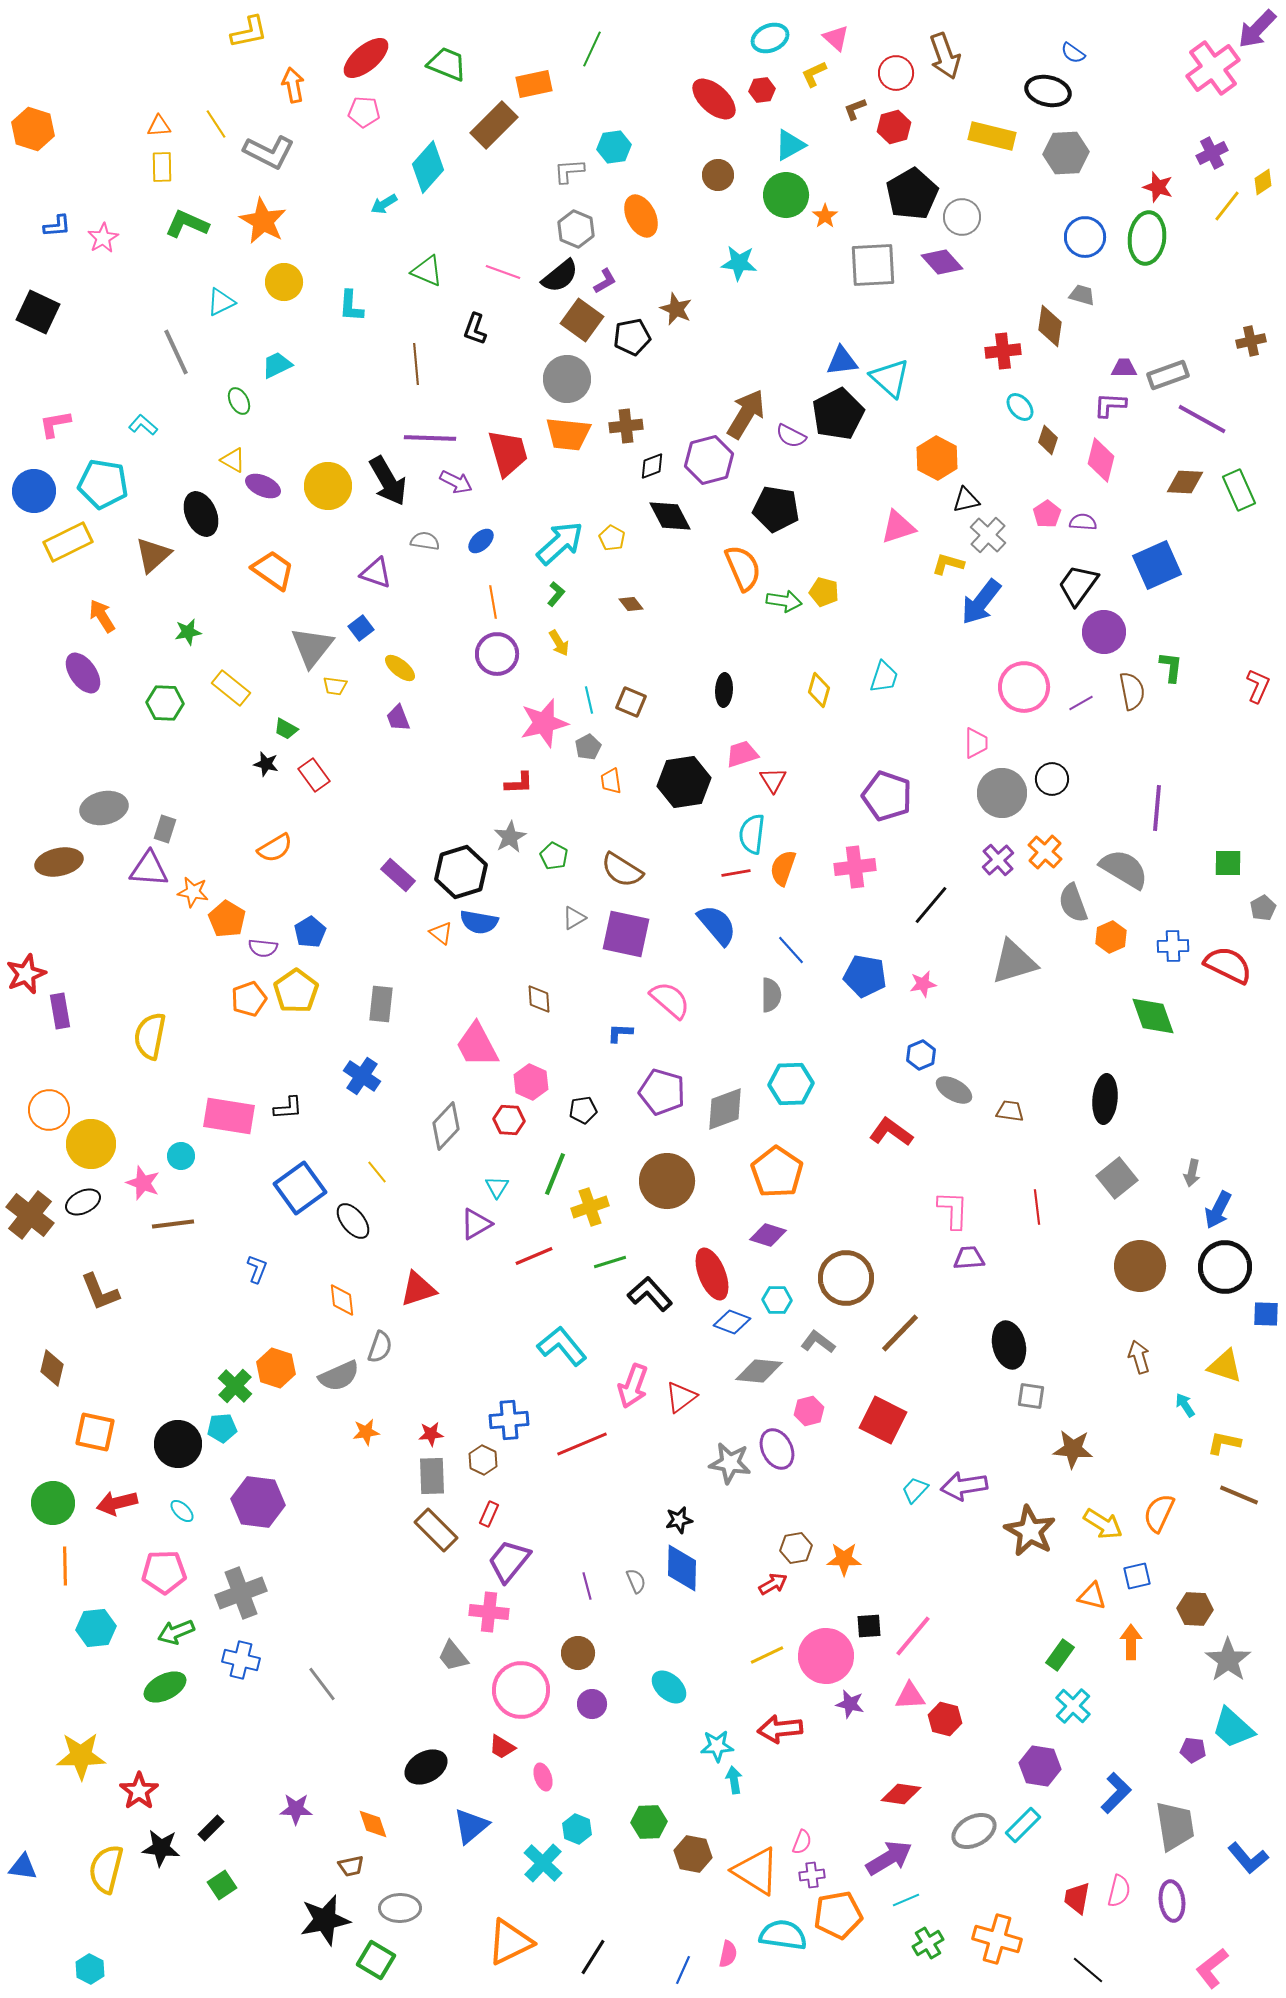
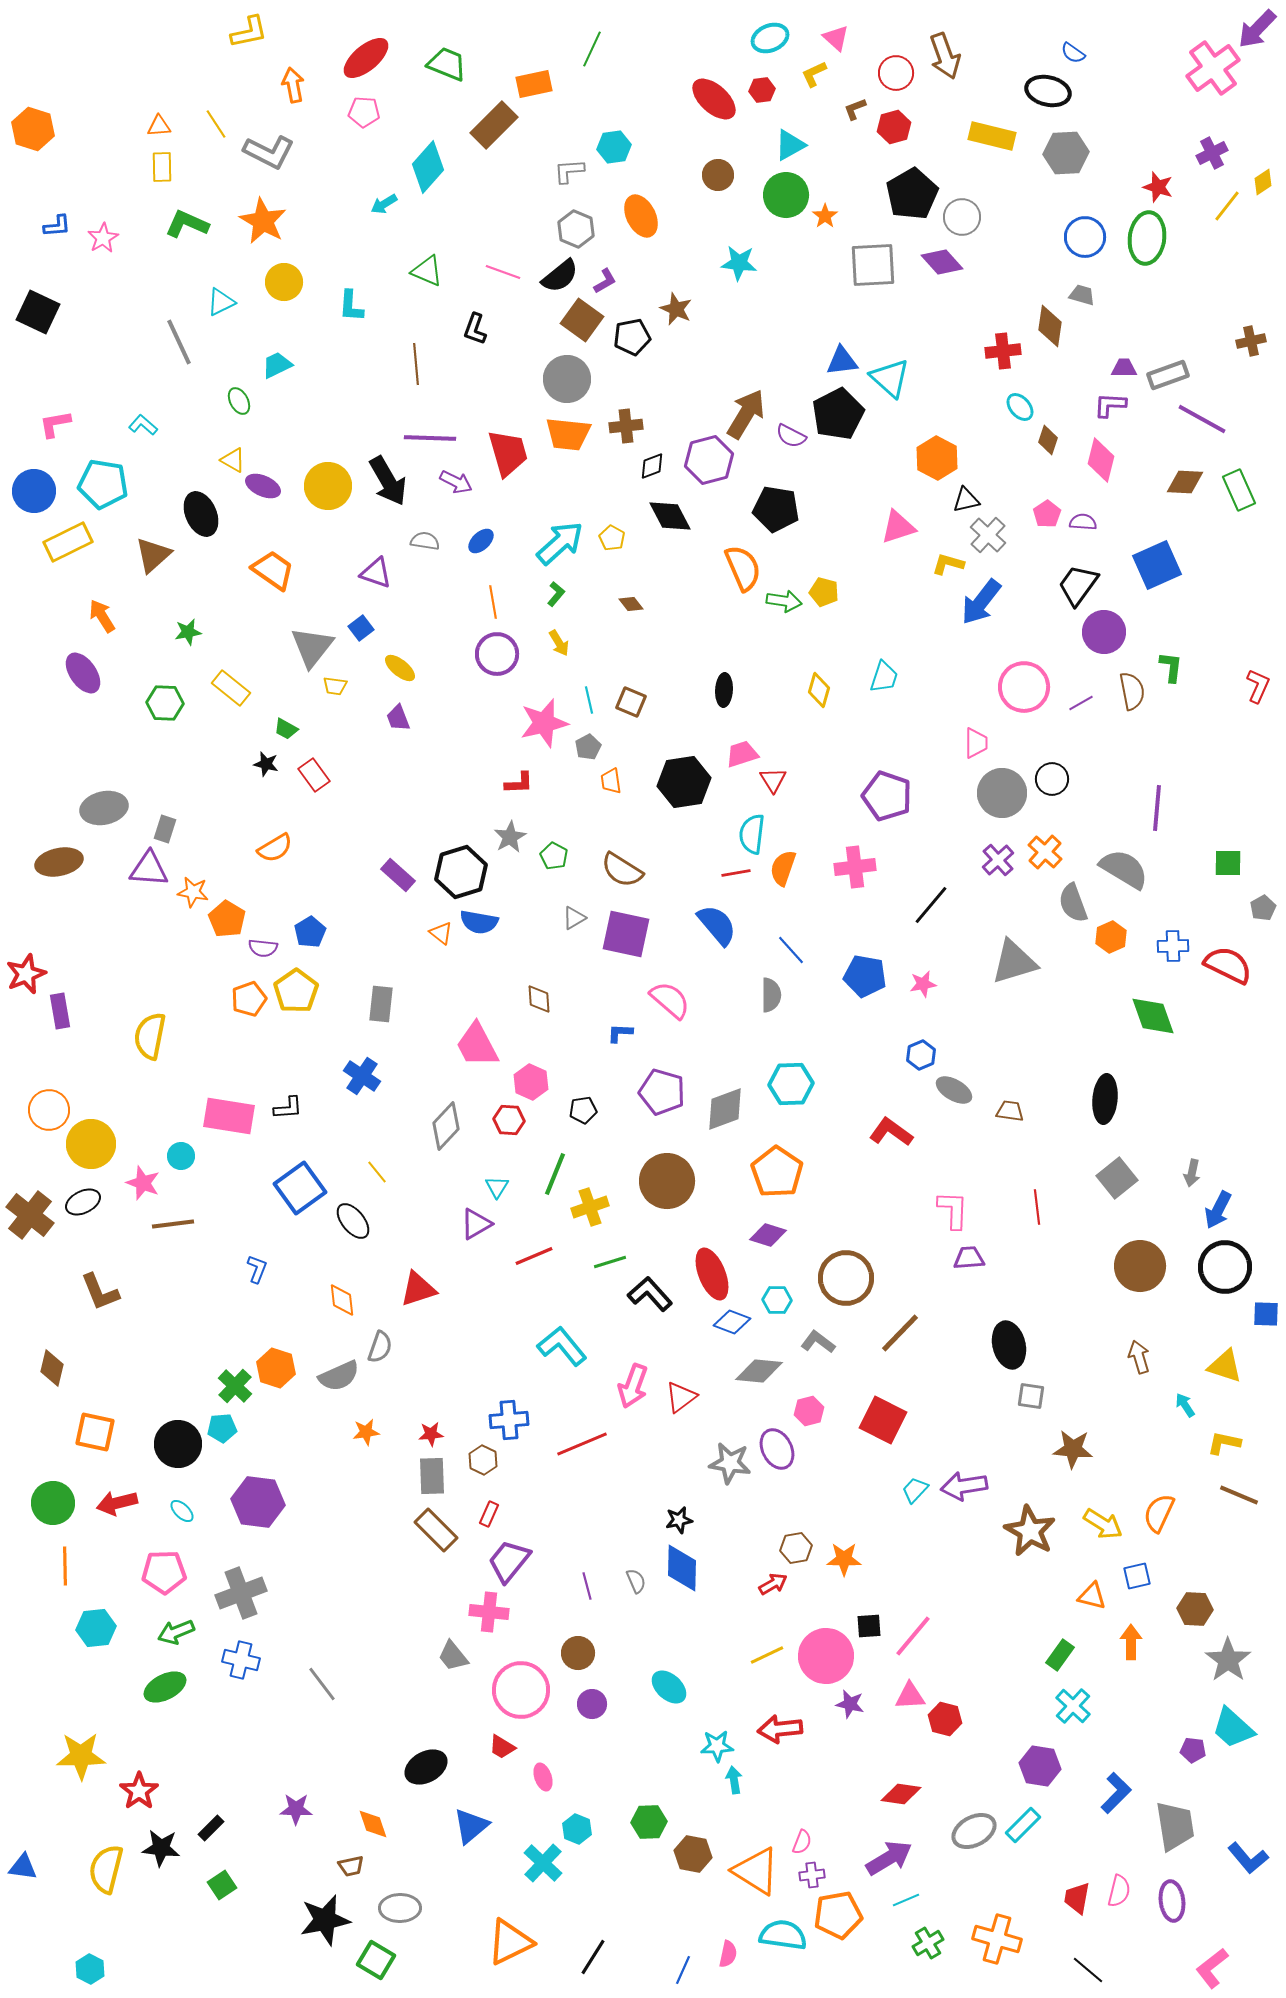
gray line at (176, 352): moved 3 px right, 10 px up
